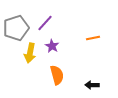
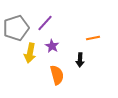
black arrow: moved 12 px left, 25 px up; rotated 88 degrees counterclockwise
